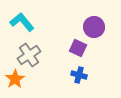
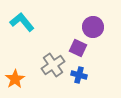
purple circle: moved 1 px left
gray cross: moved 24 px right, 10 px down
